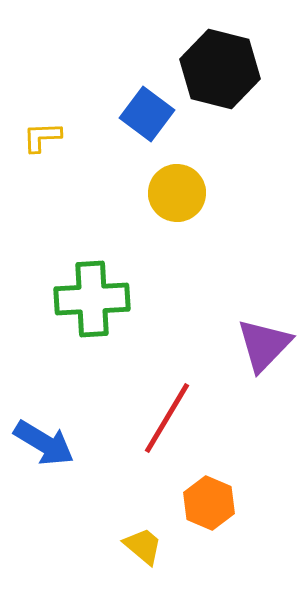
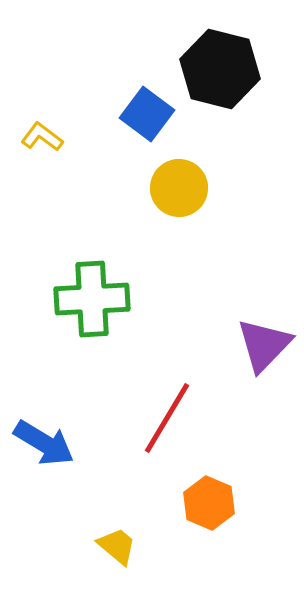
yellow L-shape: rotated 39 degrees clockwise
yellow circle: moved 2 px right, 5 px up
yellow trapezoid: moved 26 px left
